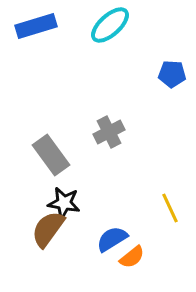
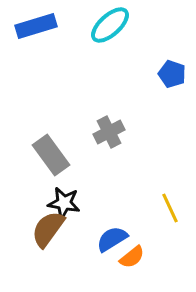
blue pentagon: rotated 16 degrees clockwise
